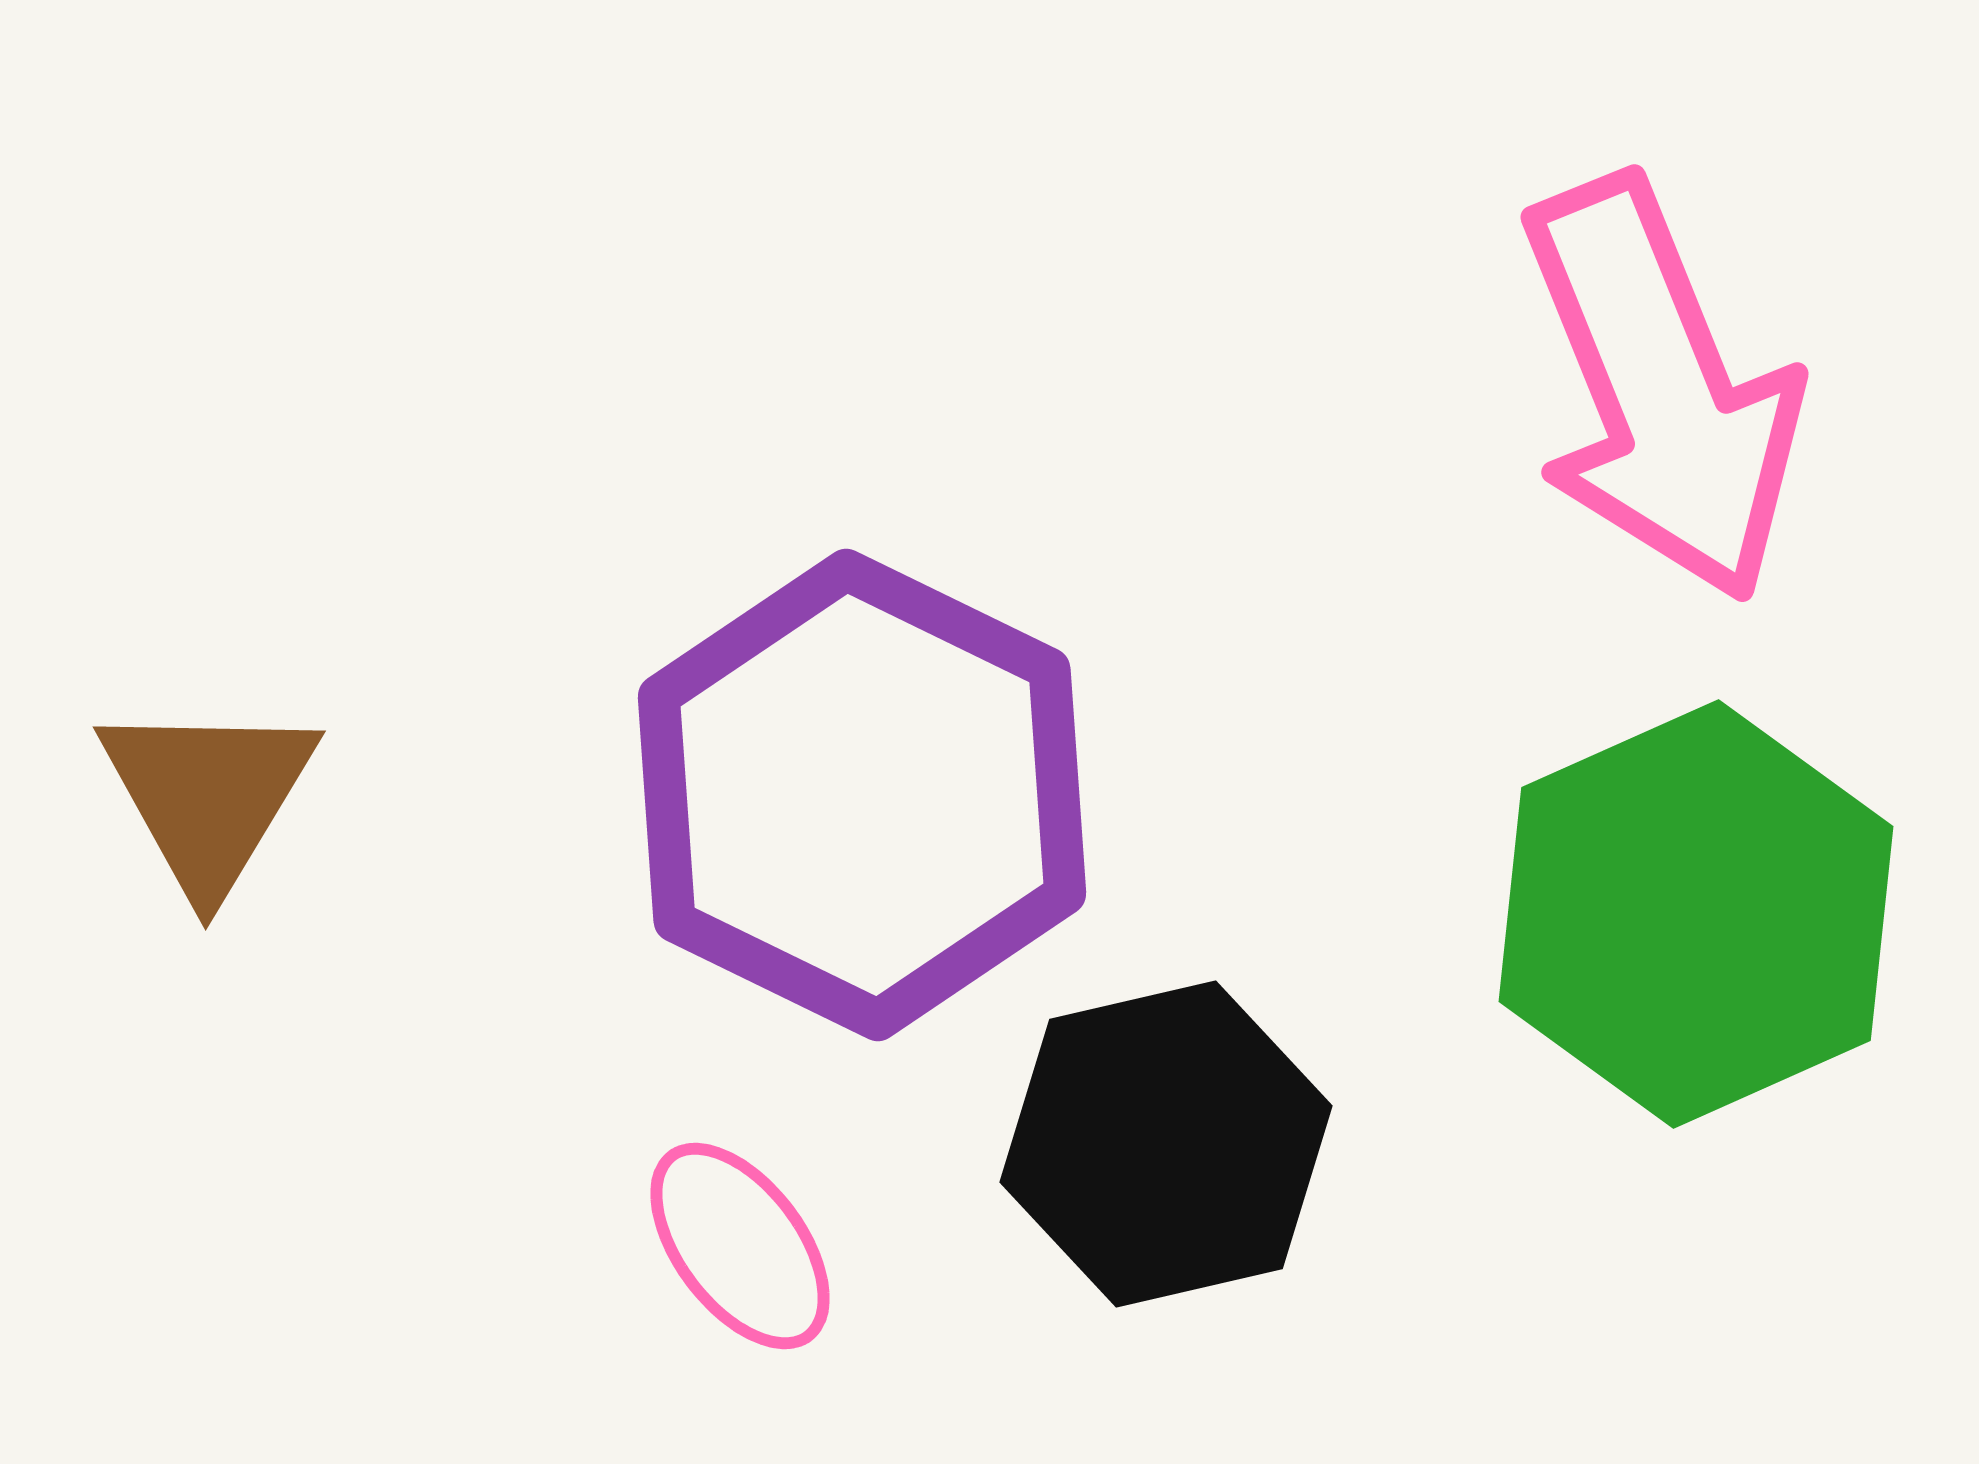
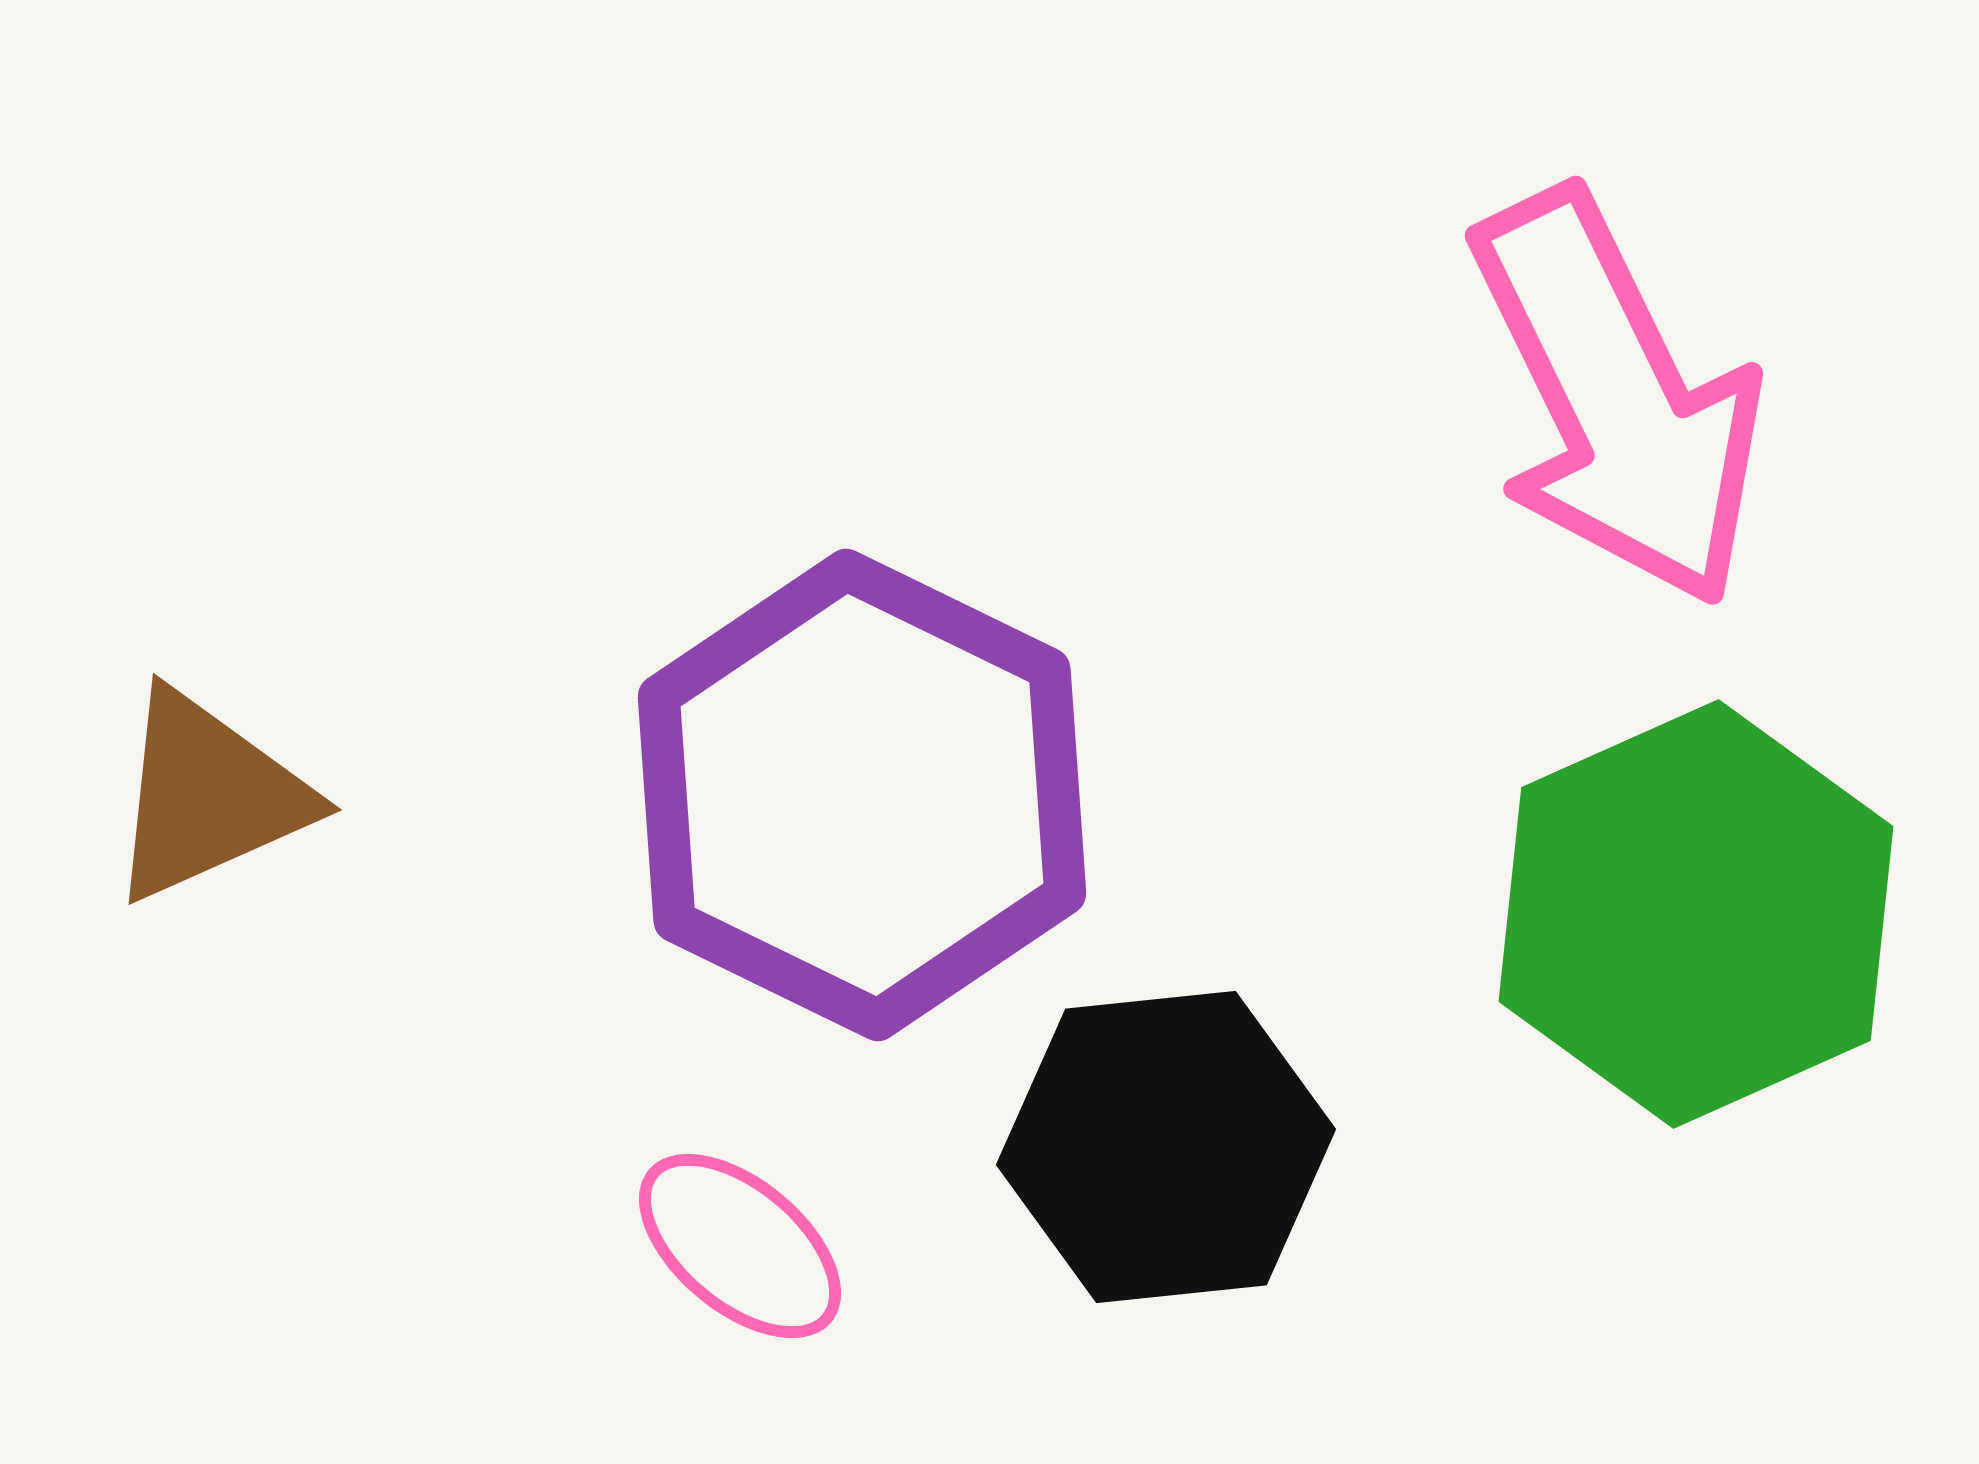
pink arrow: moved 44 px left, 9 px down; rotated 4 degrees counterclockwise
brown triangle: rotated 35 degrees clockwise
black hexagon: moved 3 px down; rotated 7 degrees clockwise
pink ellipse: rotated 13 degrees counterclockwise
